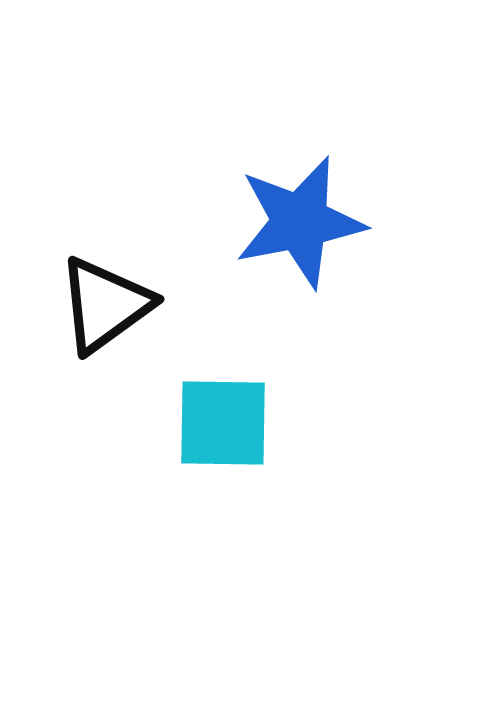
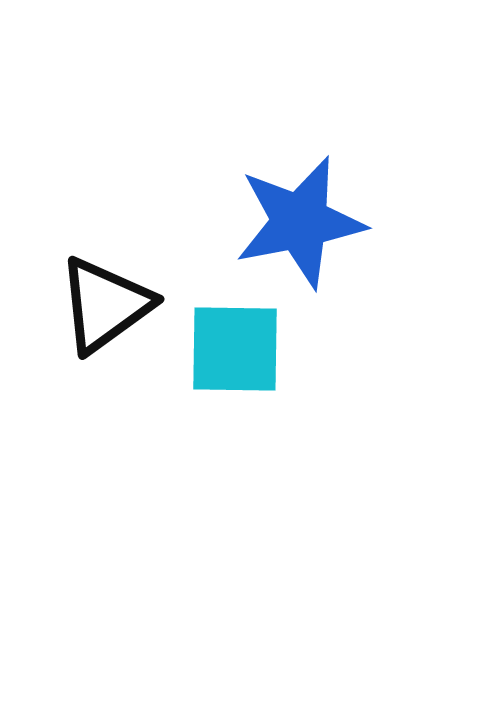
cyan square: moved 12 px right, 74 px up
